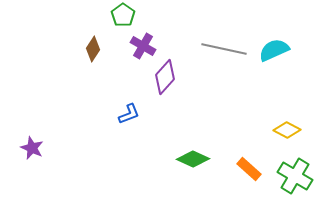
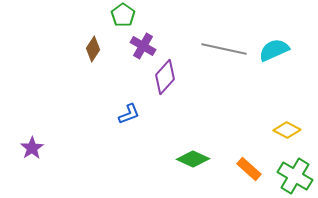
purple star: rotated 15 degrees clockwise
